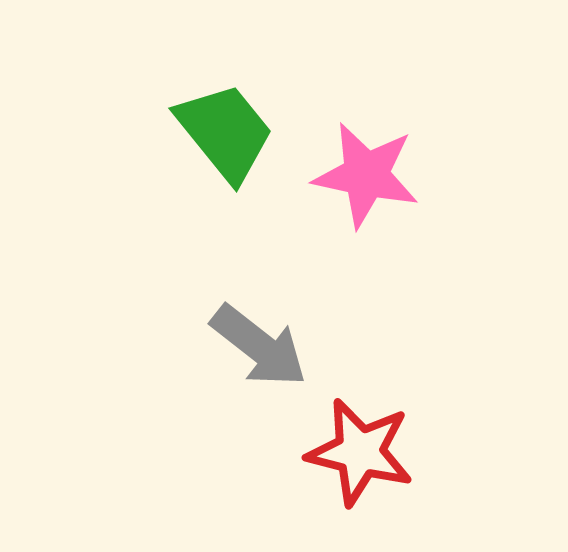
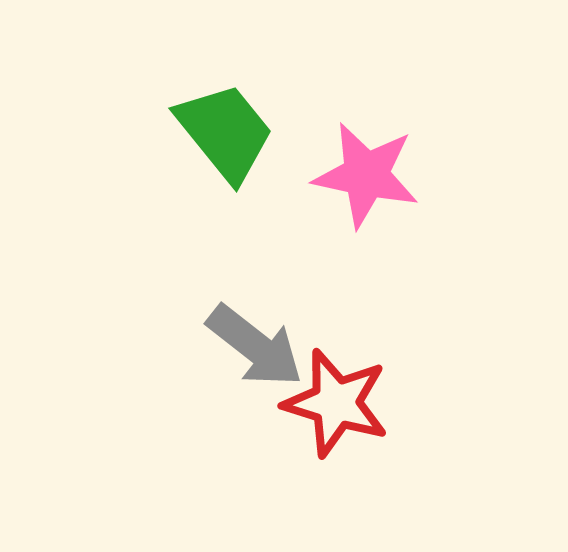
gray arrow: moved 4 px left
red star: moved 24 px left, 49 px up; rotated 3 degrees clockwise
